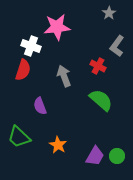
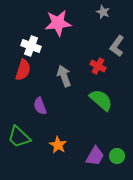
gray star: moved 6 px left, 1 px up; rotated 16 degrees counterclockwise
pink star: moved 1 px right, 4 px up
